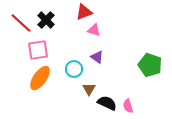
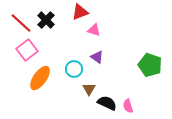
red triangle: moved 4 px left
pink square: moved 11 px left; rotated 30 degrees counterclockwise
